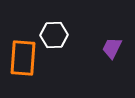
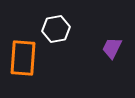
white hexagon: moved 2 px right, 6 px up; rotated 8 degrees counterclockwise
